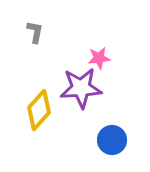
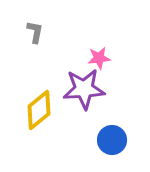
purple star: moved 3 px right, 1 px down
yellow diamond: rotated 9 degrees clockwise
